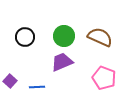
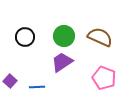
purple trapezoid: rotated 10 degrees counterclockwise
